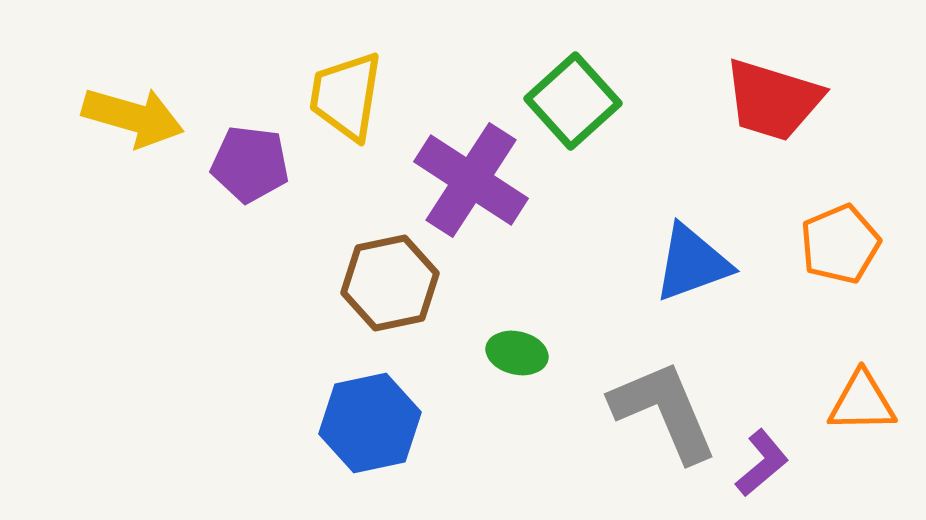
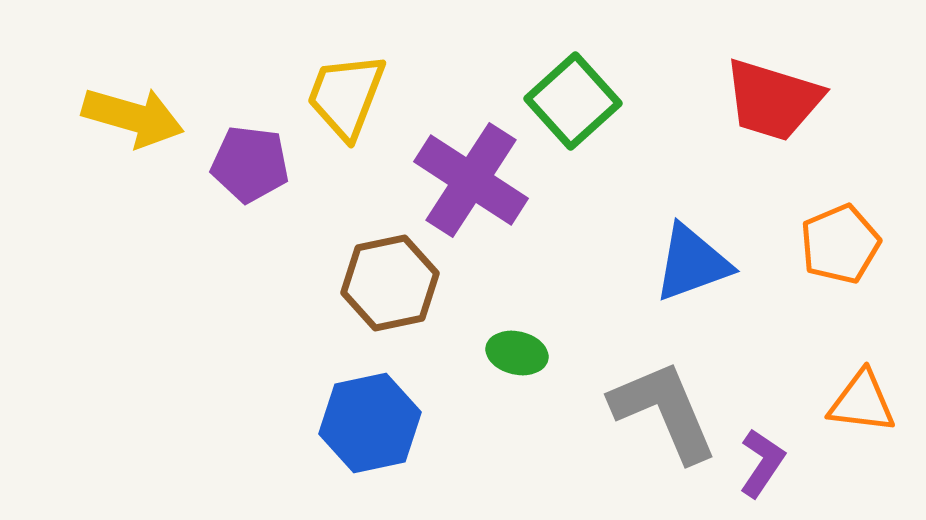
yellow trapezoid: rotated 12 degrees clockwise
orange triangle: rotated 8 degrees clockwise
purple L-shape: rotated 16 degrees counterclockwise
